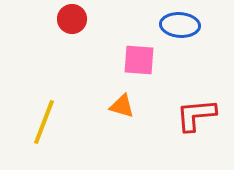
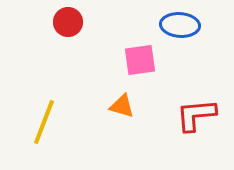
red circle: moved 4 px left, 3 px down
pink square: moved 1 px right; rotated 12 degrees counterclockwise
